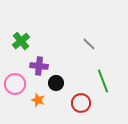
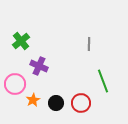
gray line: rotated 48 degrees clockwise
purple cross: rotated 18 degrees clockwise
black circle: moved 20 px down
orange star: moved 5 px left; rotated 24 degrees clockwise
